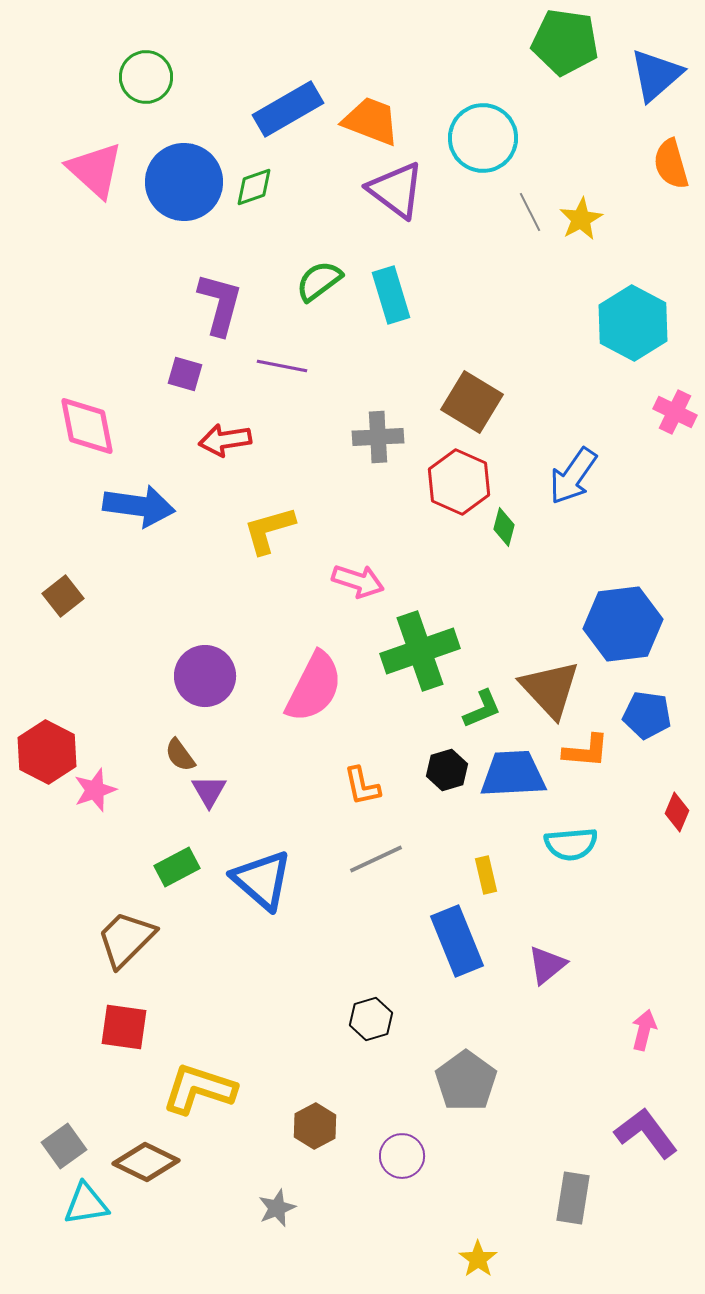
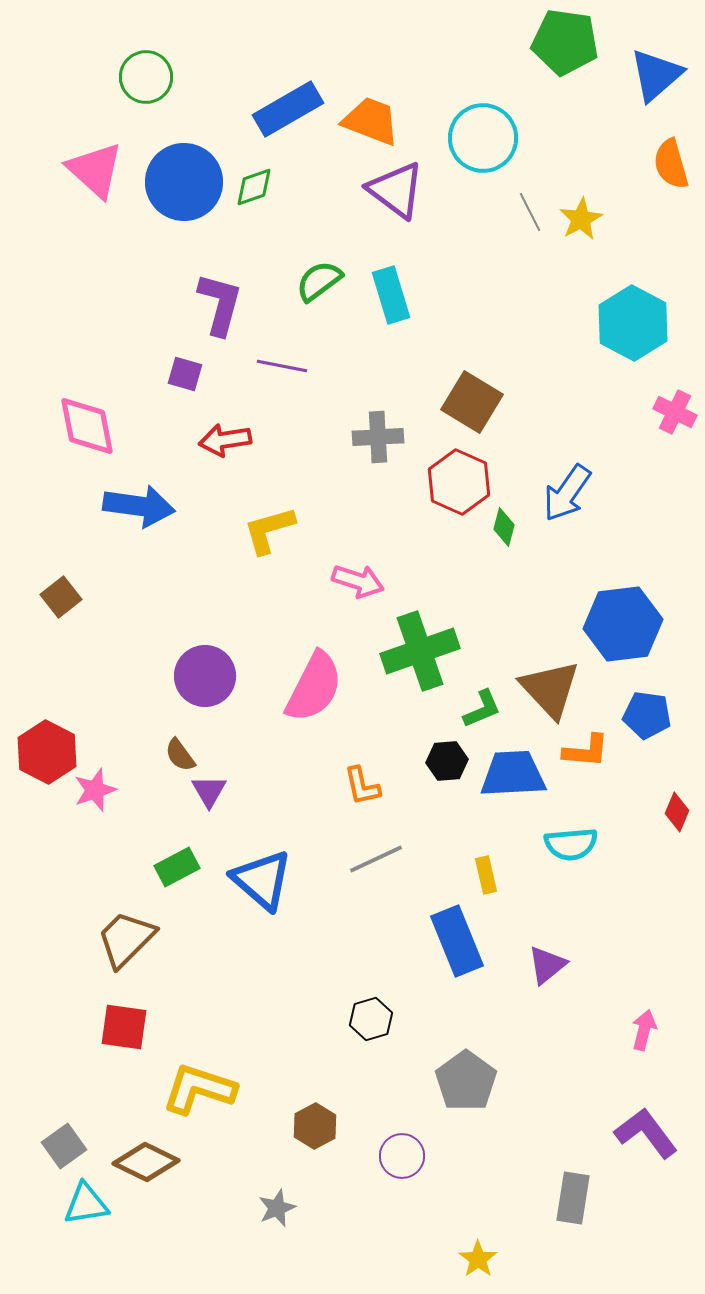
blue arrow at (573, 476): moved 6 px left, 17 px down
brown square at (63, 596): moved 2 px left, 1 px down
black hexagon at (447, 770): moved 9 px up; rotated 12 degrees clockwise
